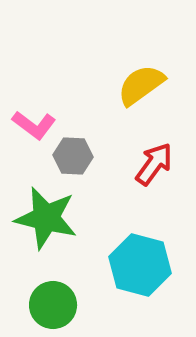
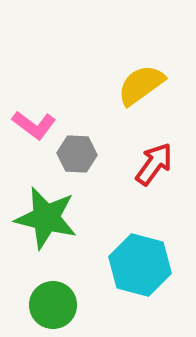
gray hexagon: moved 4 px right, 2 px up
